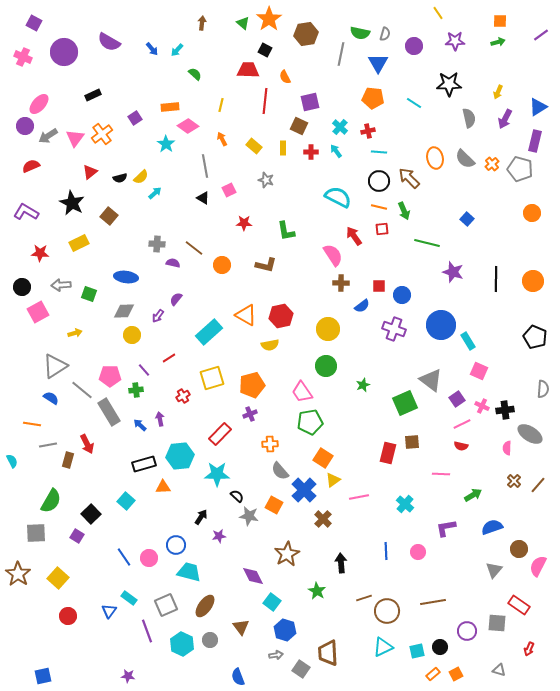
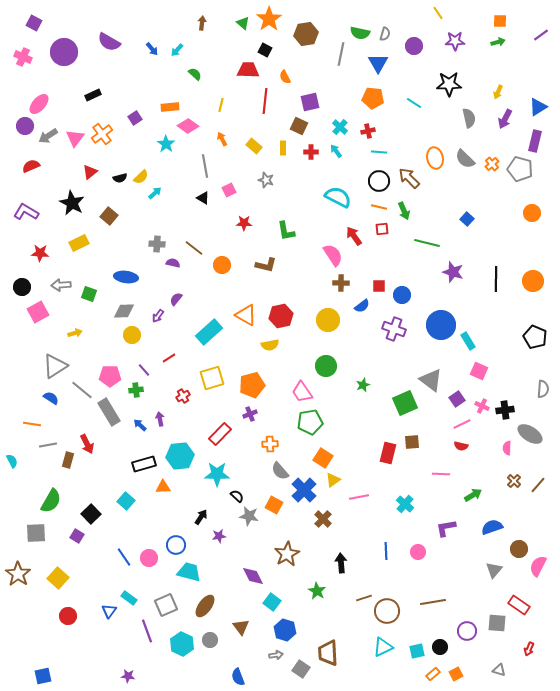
yellow circle at (328, 329): moved 9 px up
